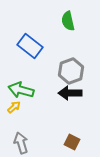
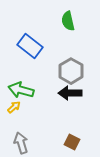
gray hexagon: rotated 10 degrees counterclockwise
